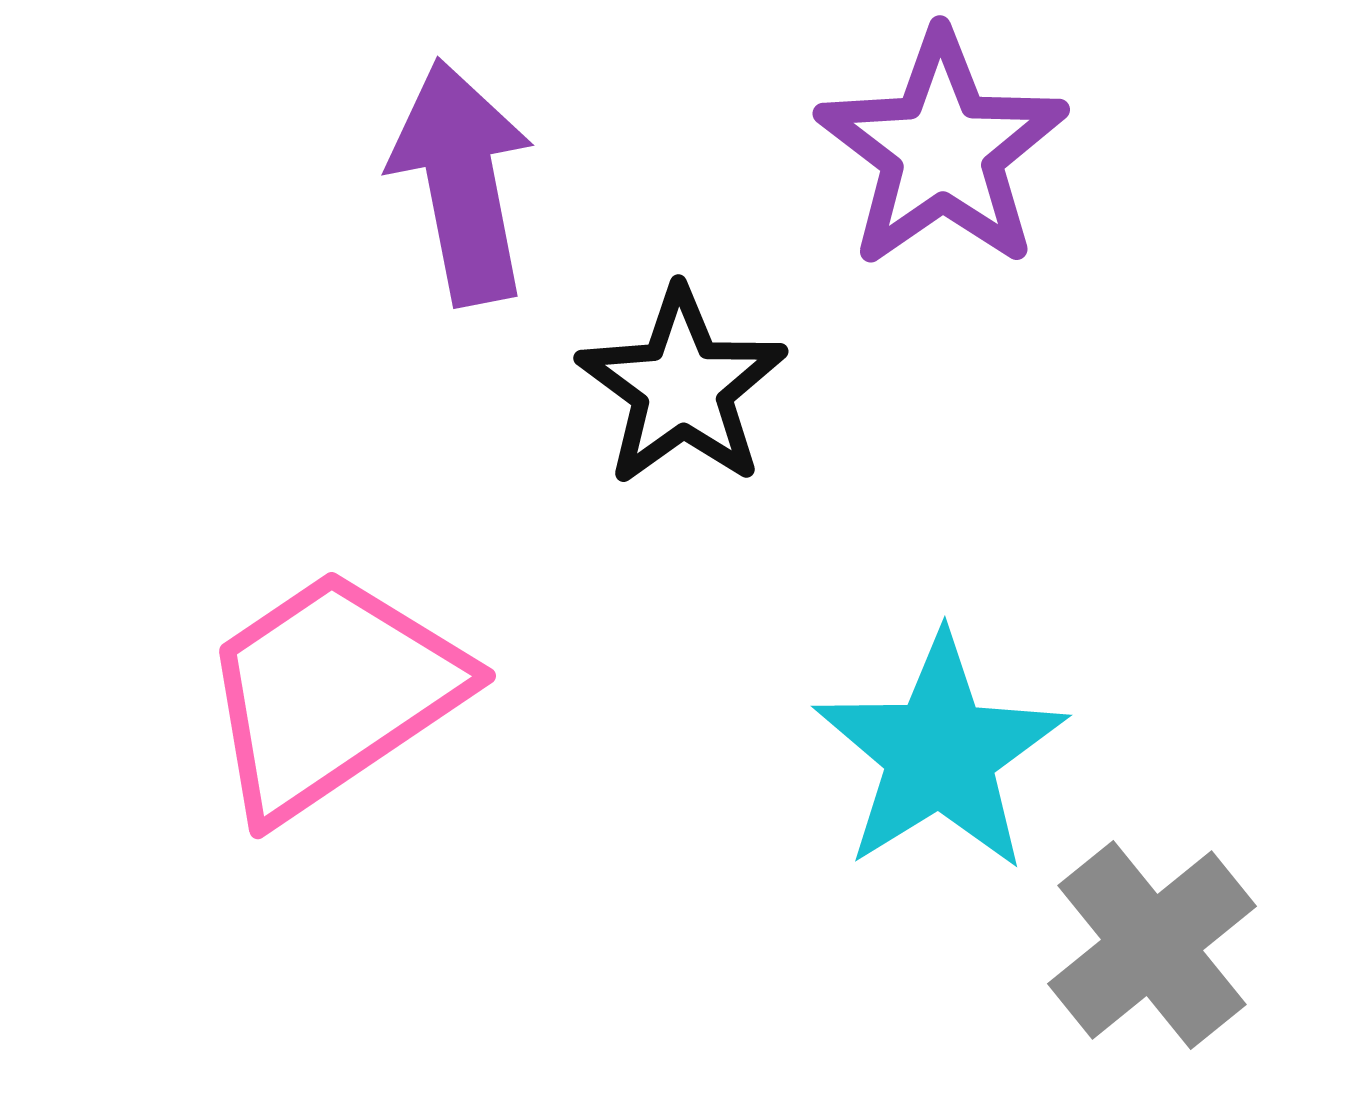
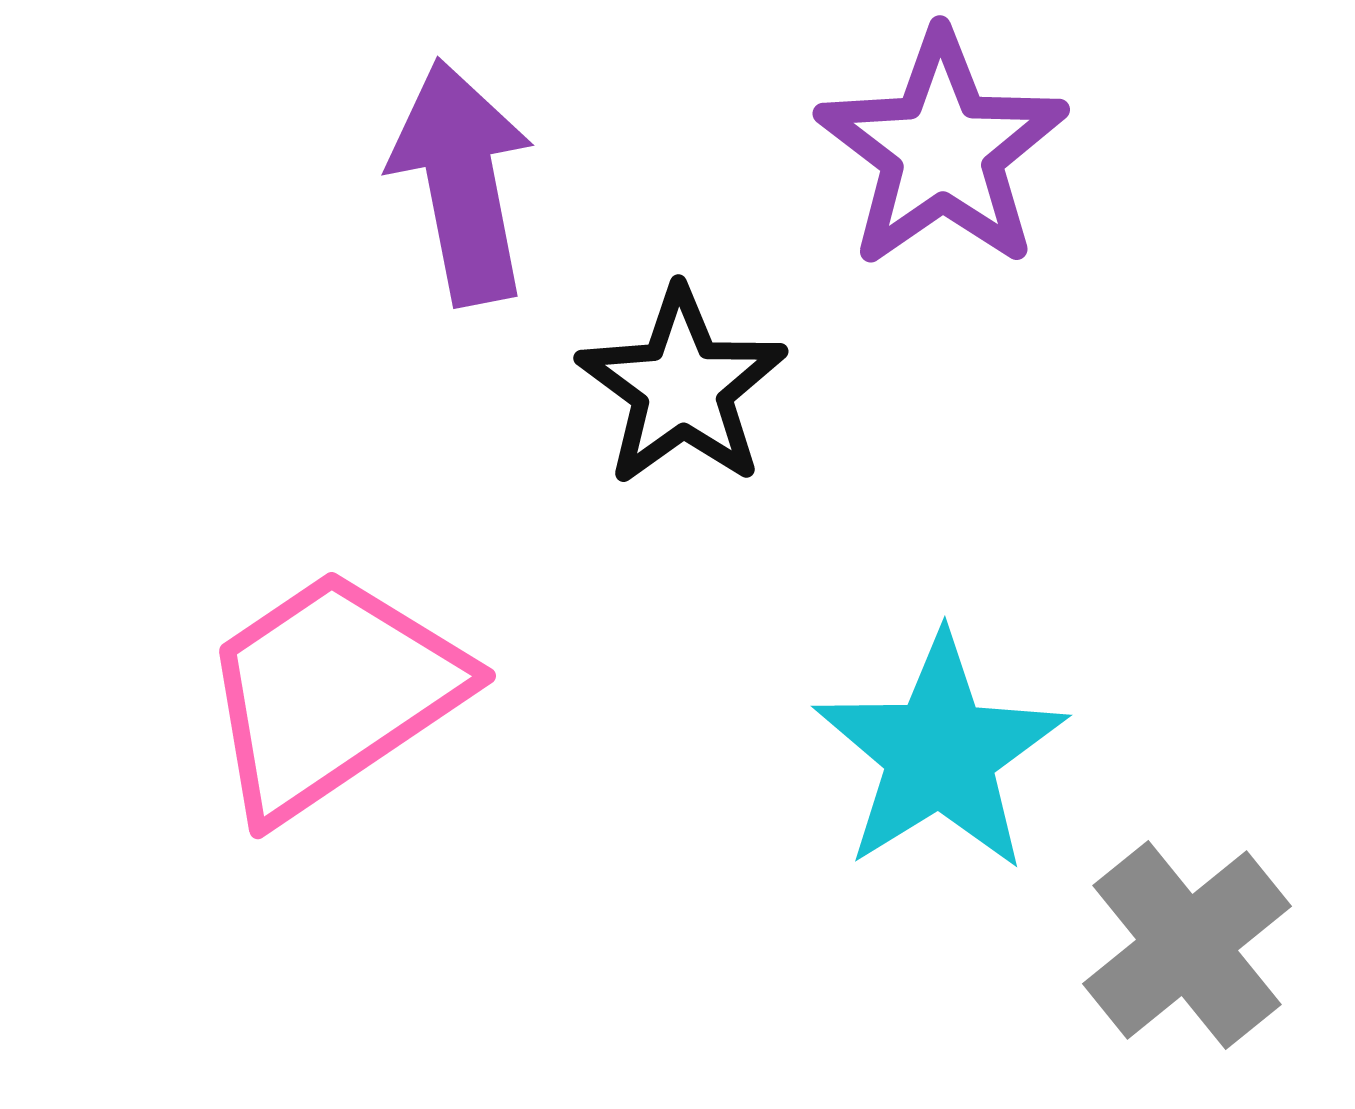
gray cross: moved 35 px right
